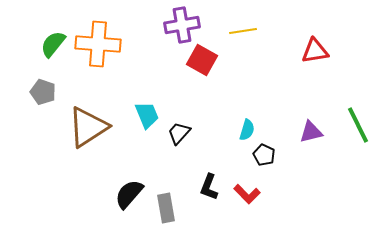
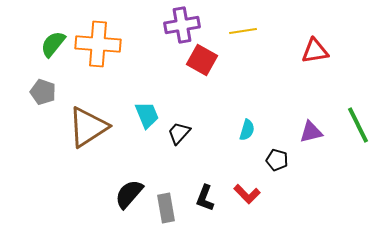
black pentagon: moved 13 px right, 5 px down; rotated 10 degrees counterclockwise
black L-shape: moved 4 px left, 11 px down
